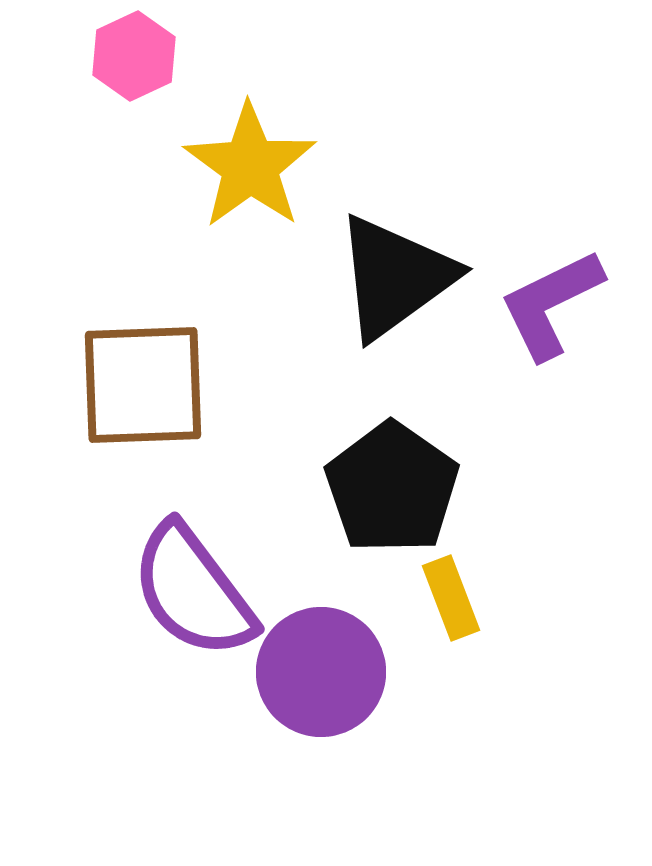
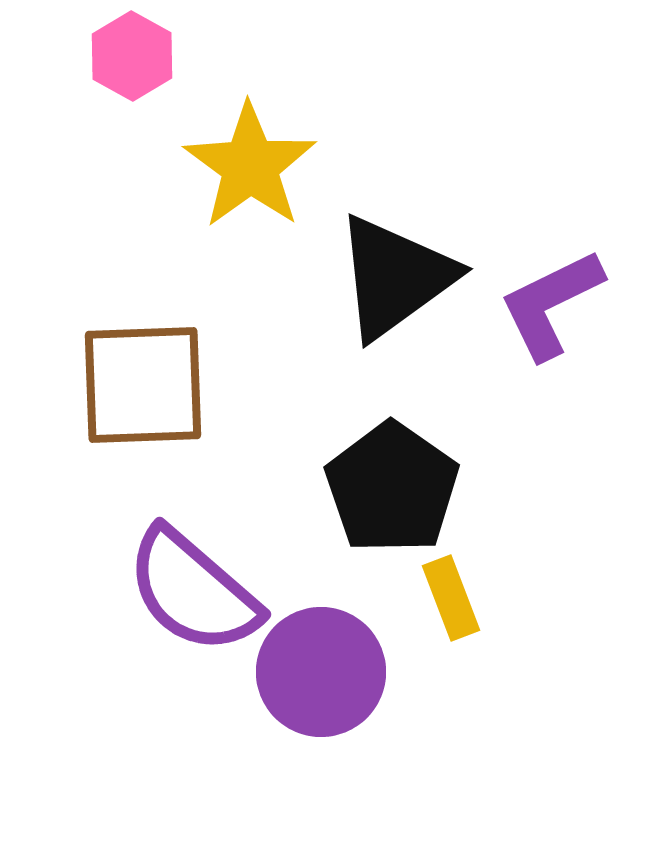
pink hexagon: moved 2 px left; rotated 6 degrees counterclockwise
purple semicircle: rotated 12 degrees counterclockwise
